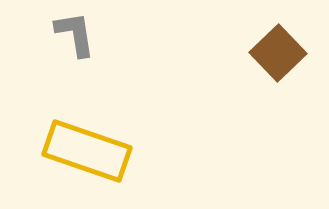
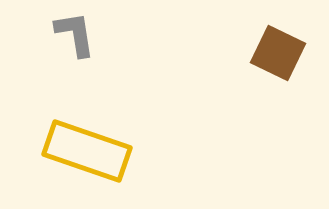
brown square: rotated 20 degrees counterclockwise
